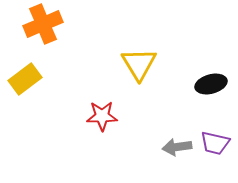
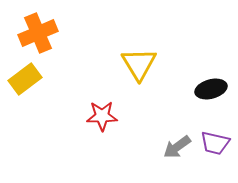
orange cross: moved 5 px left, 9 px down
black ellipse: moved 5 px down
gray arrow: rotated 28 degrees counterclockwise
